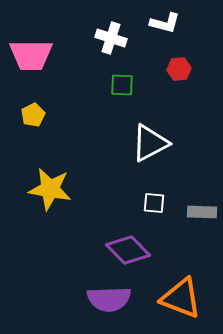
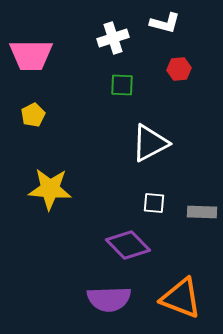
white cross: moved 2 px right; rotated 36 degrees counterclockwise
yellow star: rotated 6 degrees counterclockwise
purple diamond: moved 5 px up
